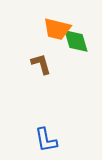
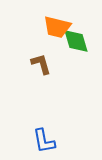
orange trapezoid: moved 2 px up
blue L-shape: moved 2 px left, 1 px down
